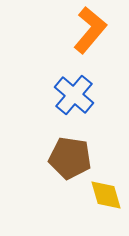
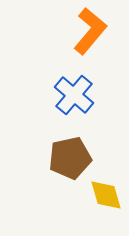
orange L-shape: moved 1 px down
brown pentagon: rotated 21 degrees counterclockwise
